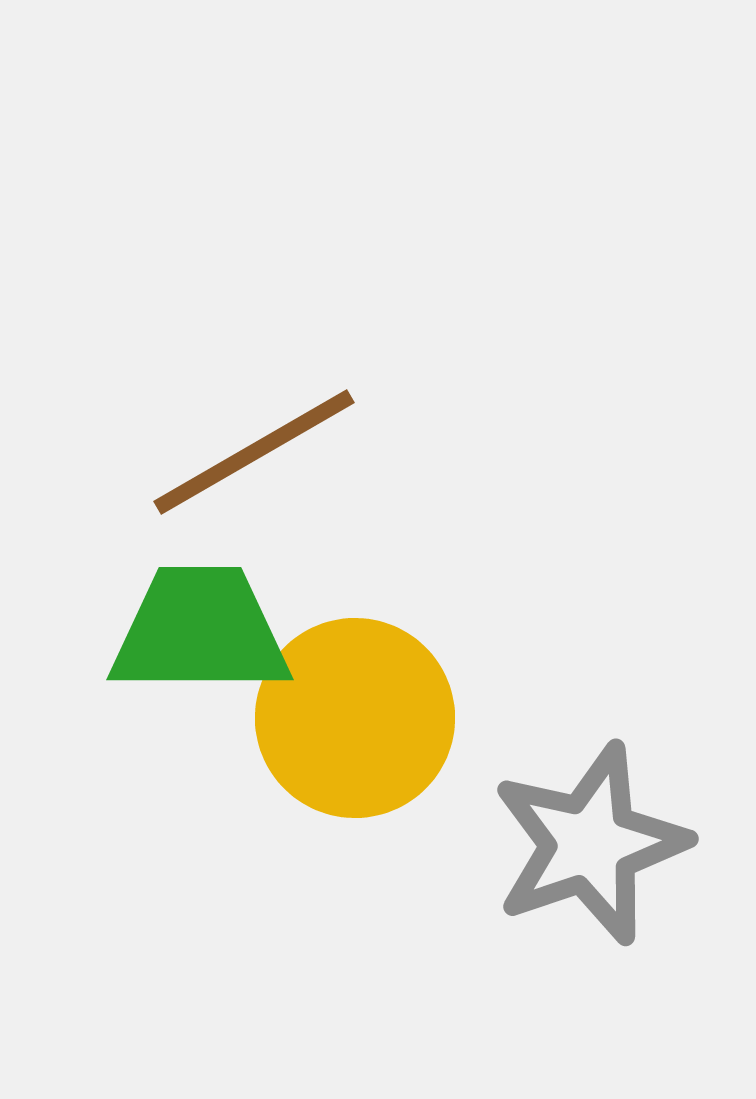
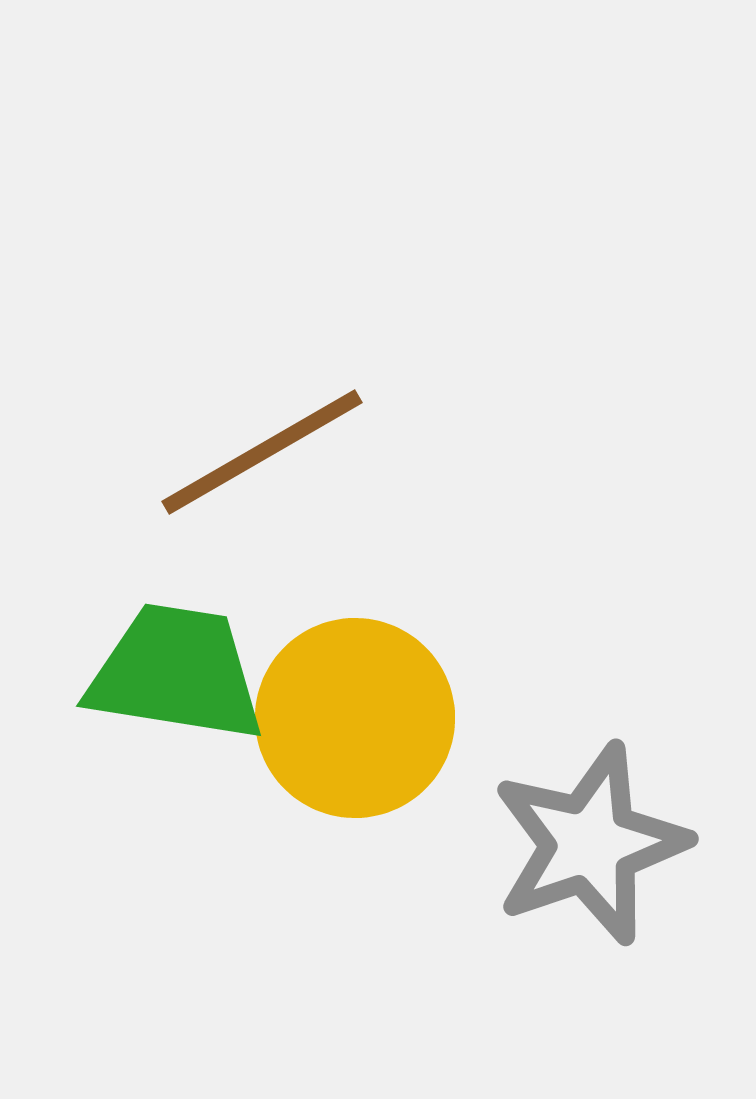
brown line: moved 8 px right
green trapezoid: moved 24 px left, 42 px down; rotated 9 degrees clockwise
